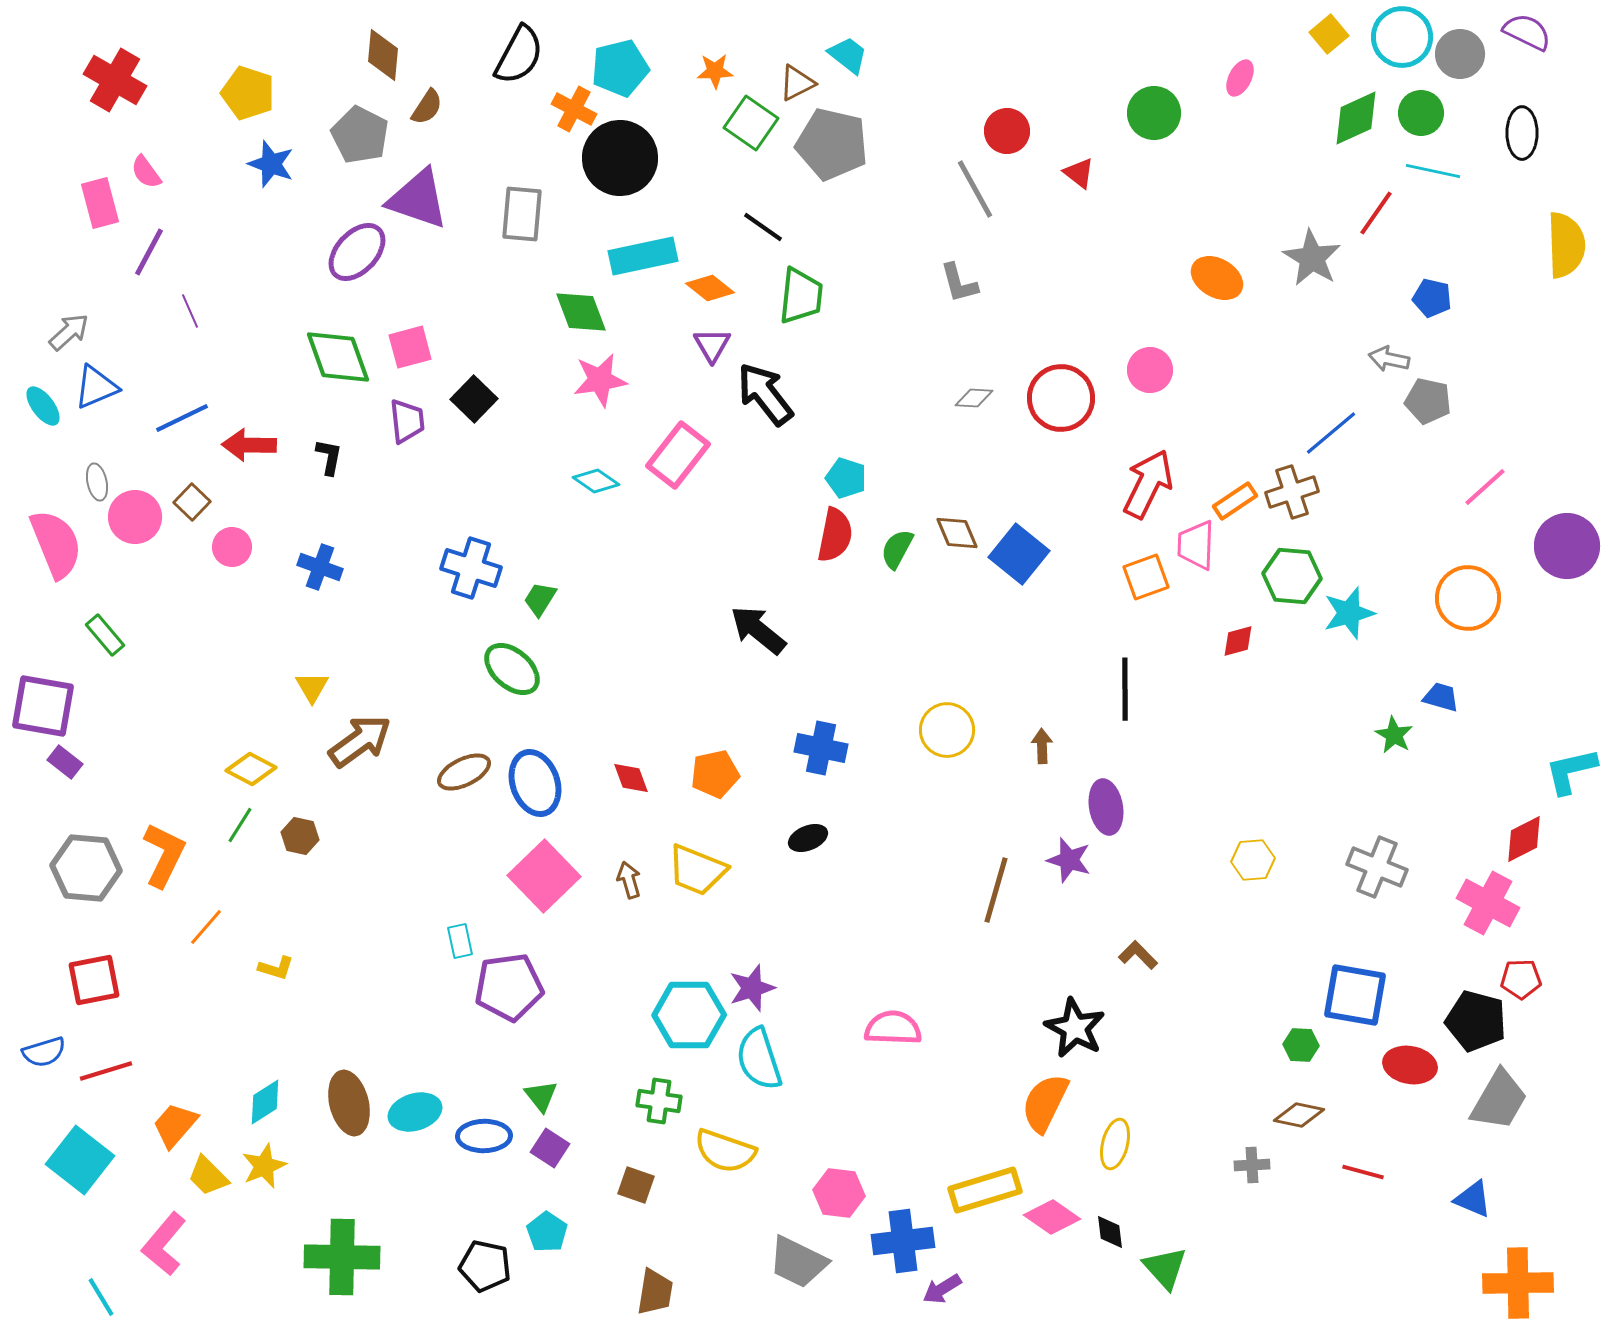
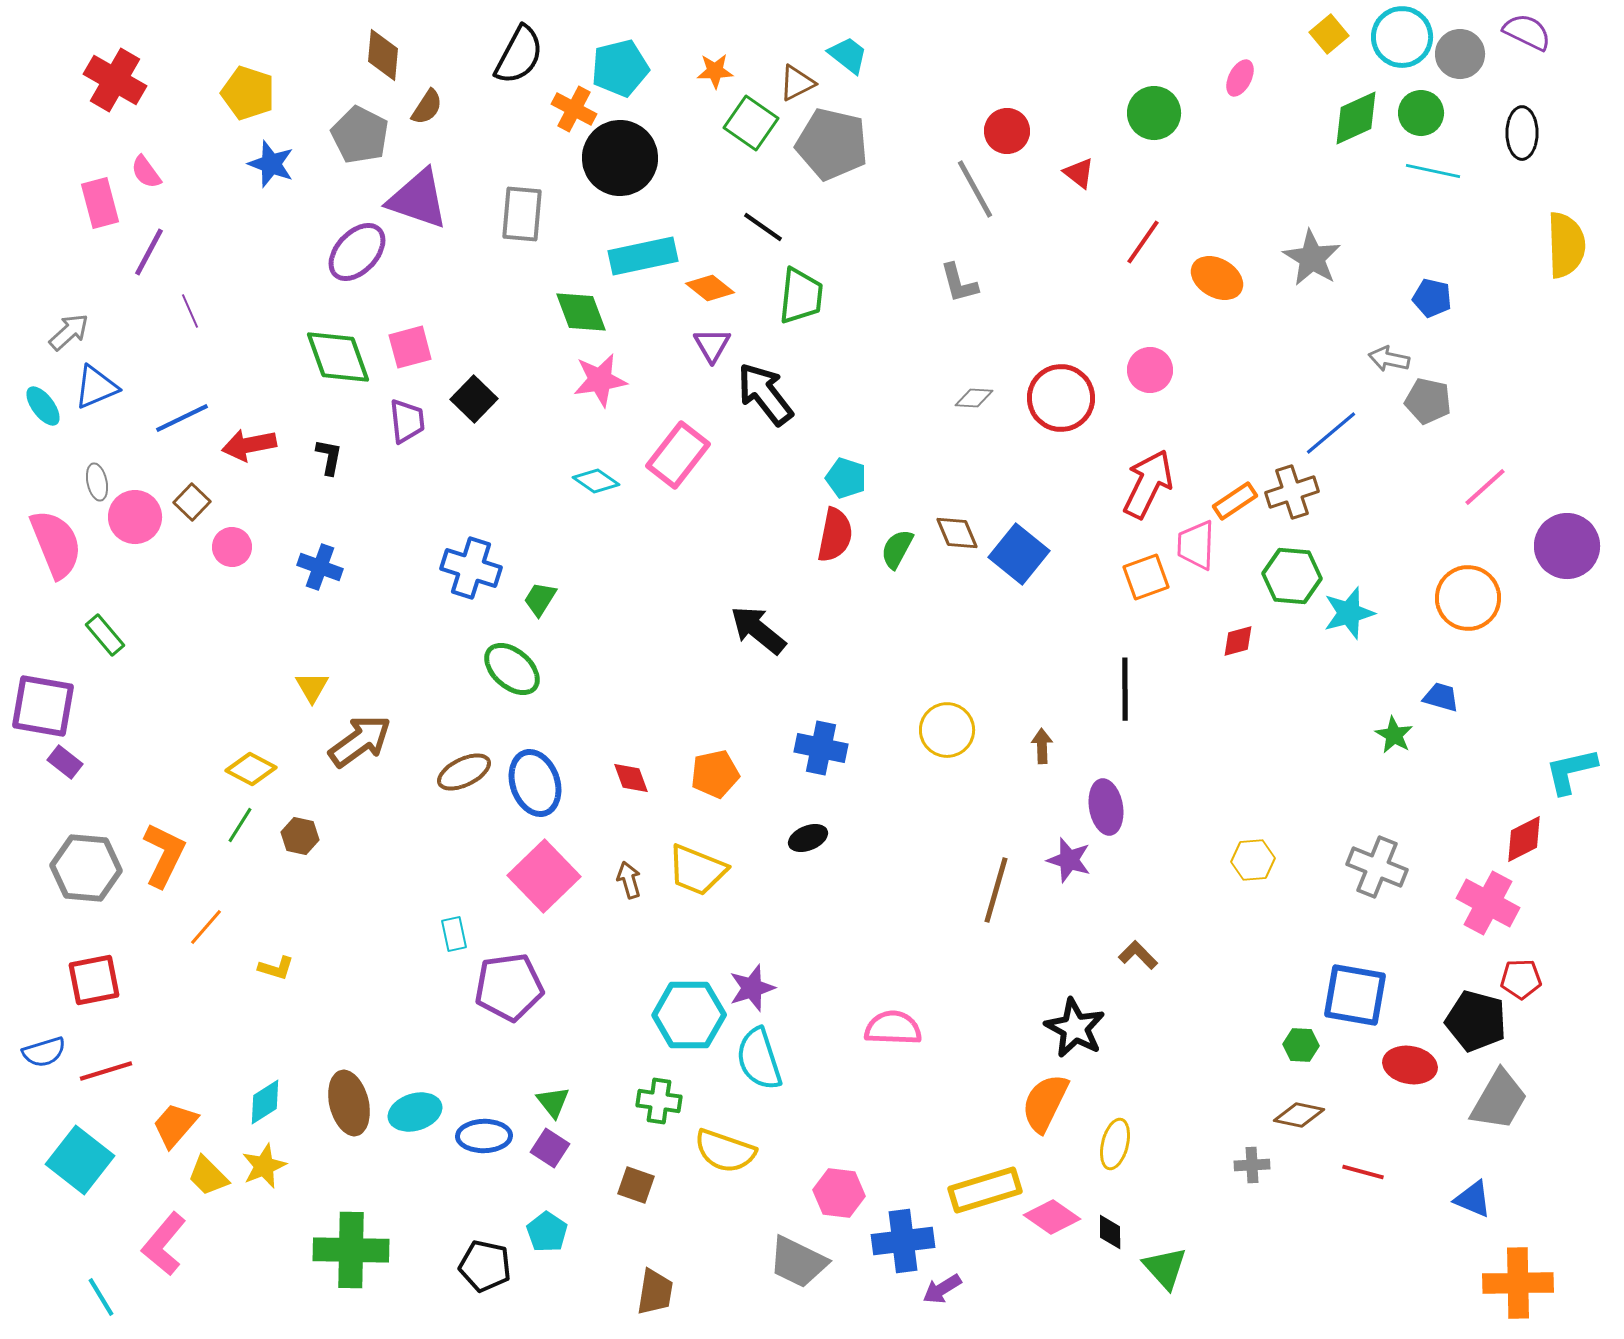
red line at (1376, 213): moved 233 px left, 29 px down
red arrow at (249, 445): rotated 12 degrees counterclockwise
cyan rectangle at (460, 941): moved 6 px left, 7 px up
green triangle at (541, 1096): moved 12 px right, 6 px down
black diamond at (1110, 1232): rotated 6 degrees clockwise
green cross at (342, 1257): moved 9 px right, 7 px up
